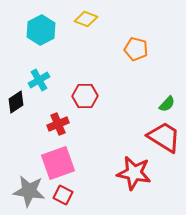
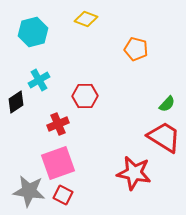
cyan hexagon: moved 8 px left, 2 px down; rotated 12 degrees clockwise
